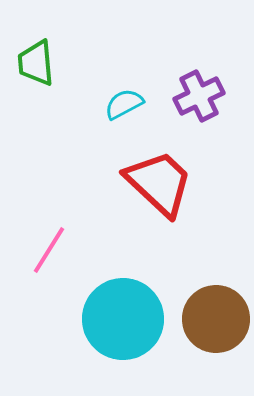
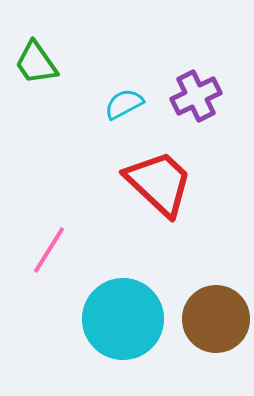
green trapezoid: rotated 30 degrees counterclockwise
purple cross: moved 3 px left
